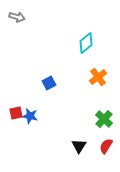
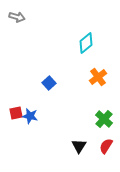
blue square: rotated 16 degrees counterclockwise
